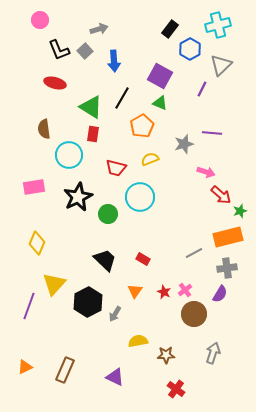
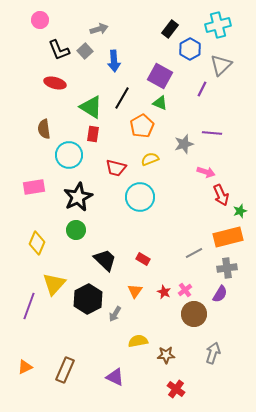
red arrow at (221, 195): rotated 25 degrees clockwise
green circle at (108, 214): moved 32 px left, 16 px down
black hexagon at (88, 302): moved 3 px up
